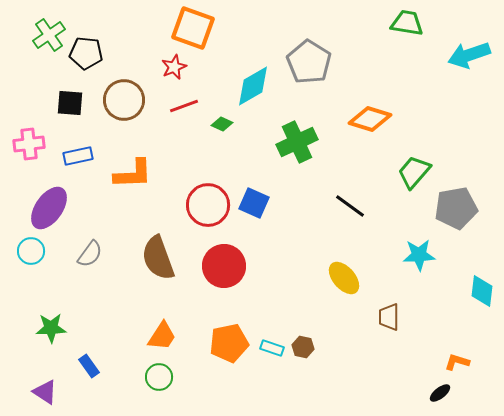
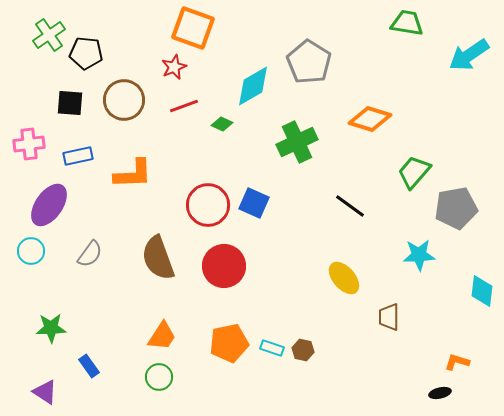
cyan arrow at (469, 55): rotated 15 degrees counterclockwise
purple ellipse at (49, 208): moved 3 px up
brown hexagon at (303, 347): moved 3 px down
black ellipse at (440, 393): rotated 25 degrees clockwise
